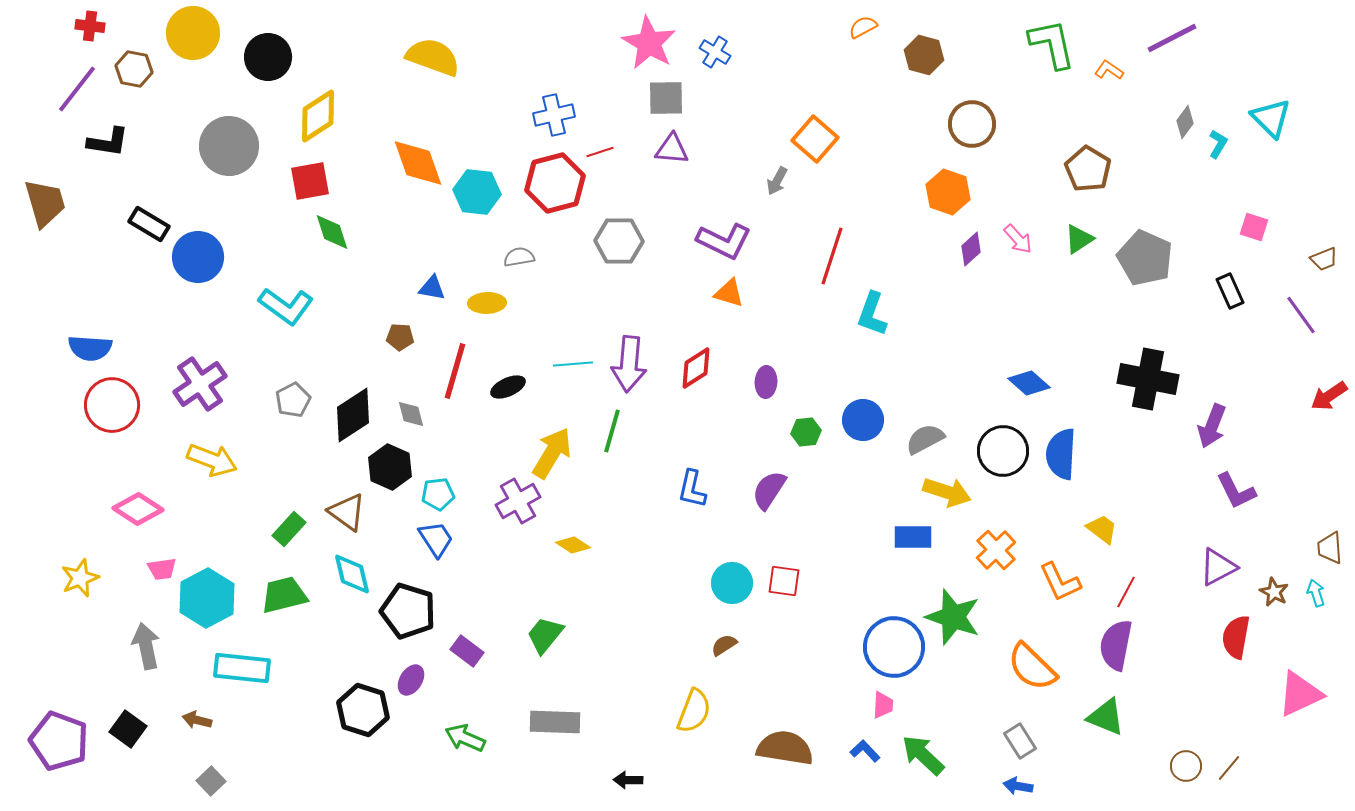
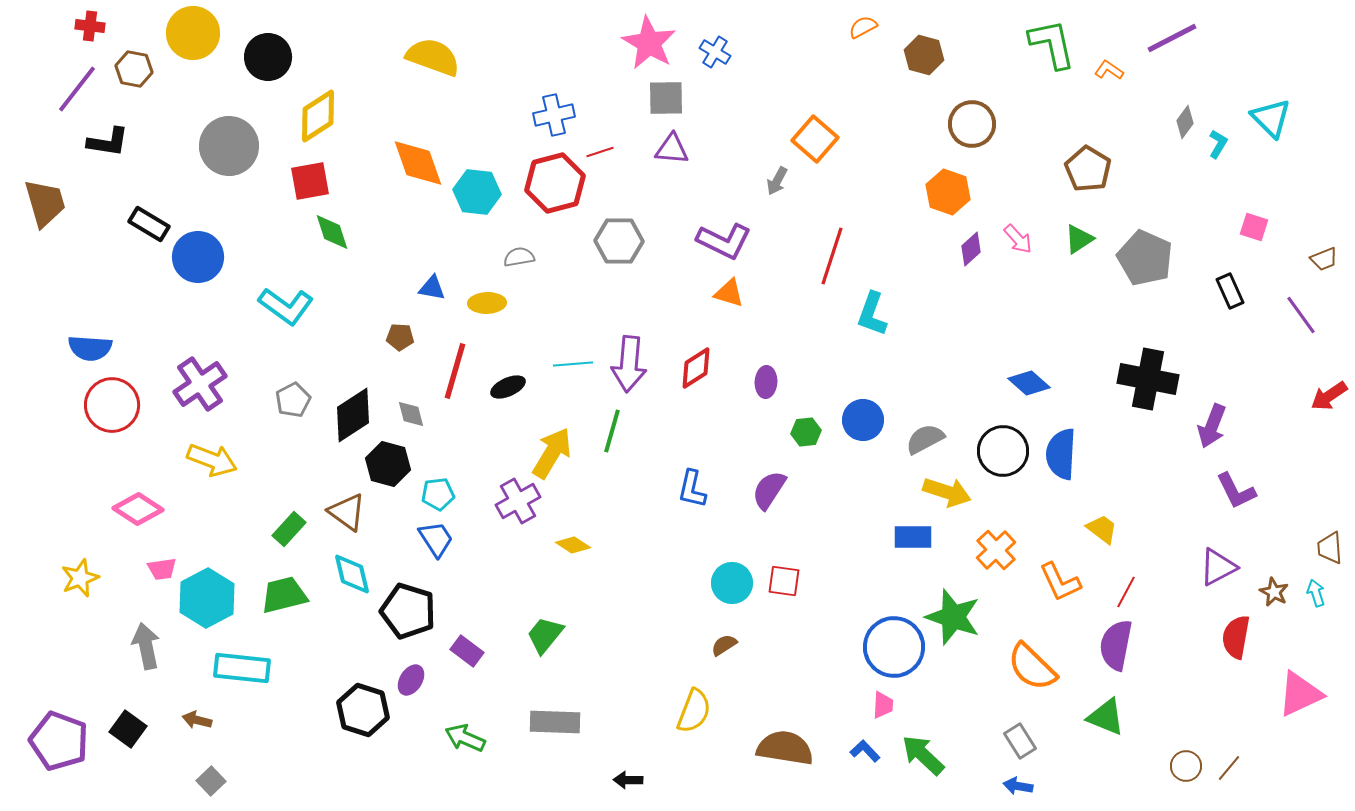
black hexagon at (390, 467): moved 2 px left, 3 px up; rotated 9 degrees counterclockwise
